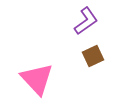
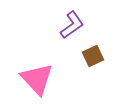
purple L-shape: moved 14 px left, 4 px down
